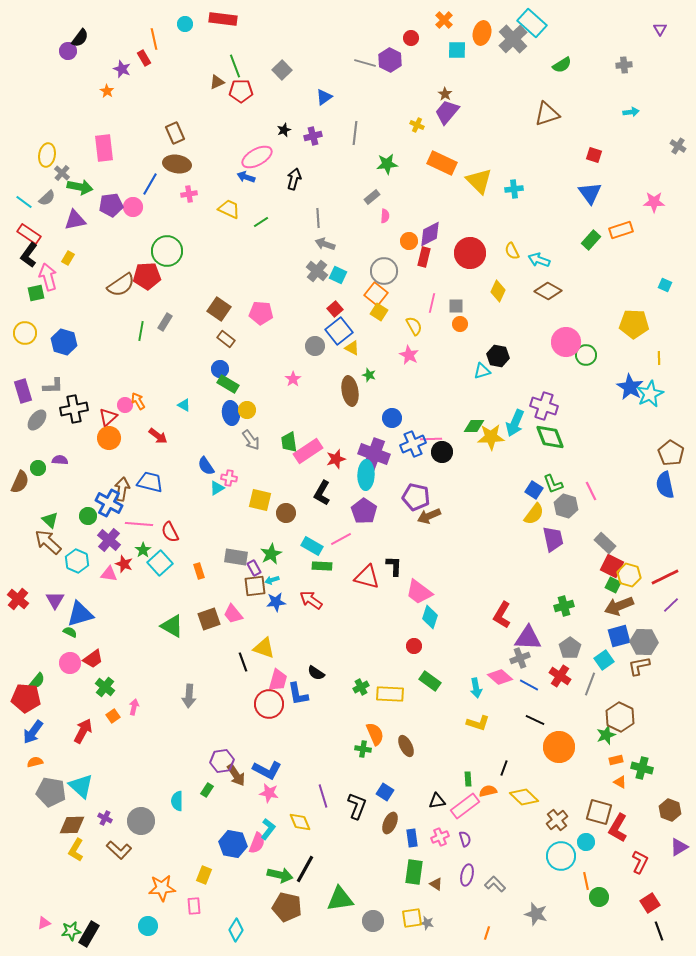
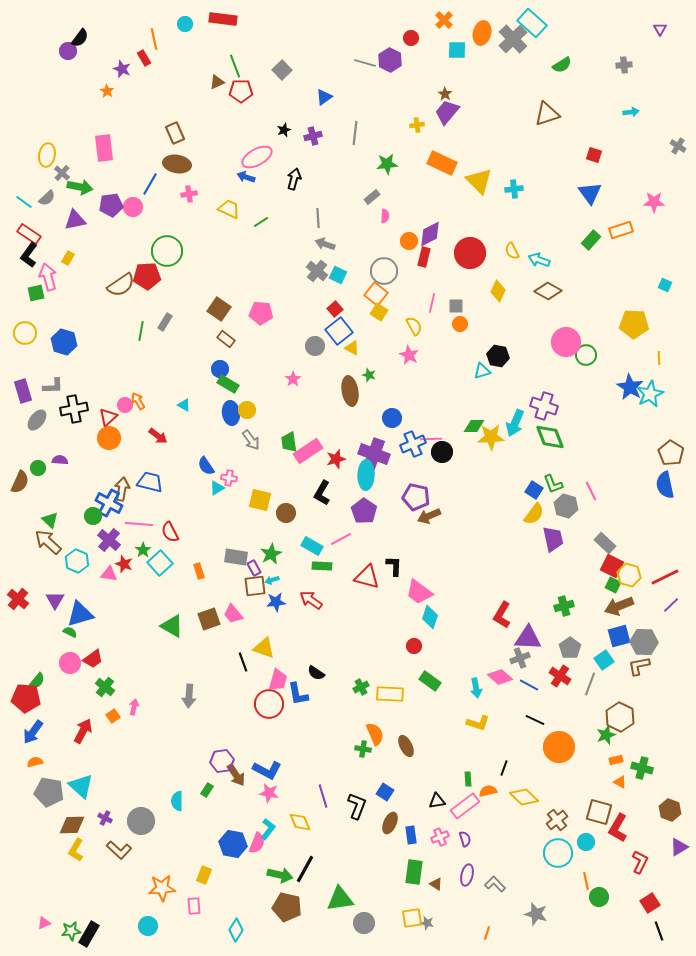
yellow cross at (417, 125): rotated 32 degrees counterclockwise
green circle at (88, 516): moved 5 px right
gray pentagon at (51, 792): moved 2 px left
blue rectangle at (412, 838): moved 1 px left, 3 px up
cyan circle at (561, 856): moved 3 px left, 3 px up
gray circle at (373, 921): moved 9 px left, 2 px down
